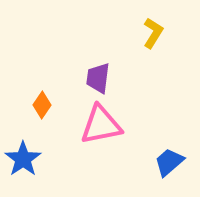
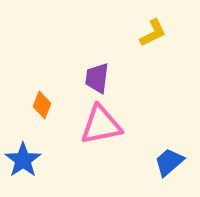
yellow L-shape: rotated 32 degrees clockwise
purple trapezoid: moved 1 px left
orange diamond: rotated 12 degrees counterclockwise
blue star: moved 1 px down
